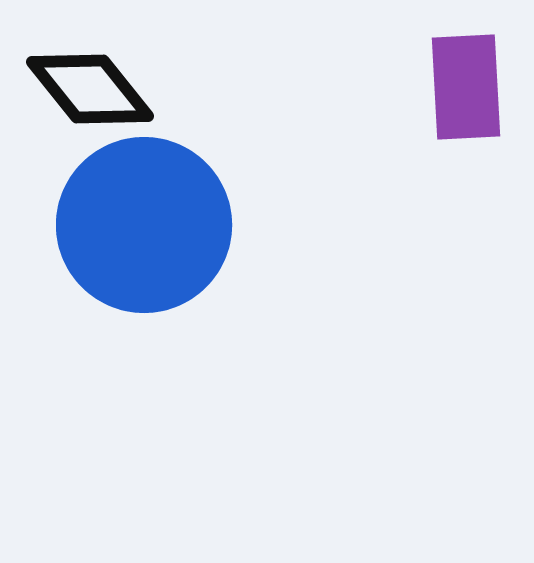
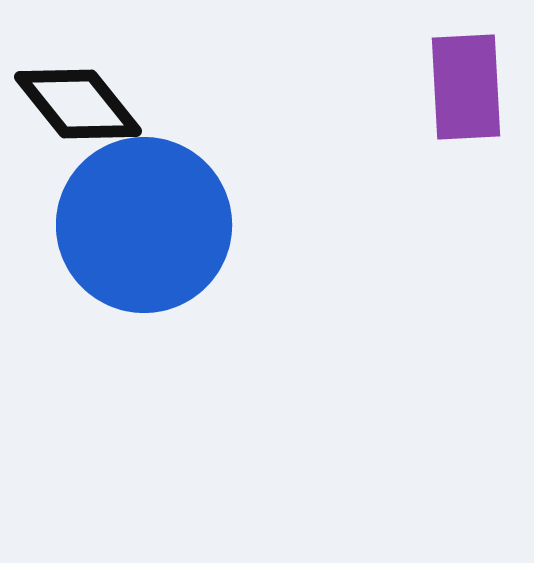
black diamond: moved 12 px left, 15 px down
